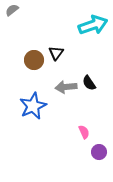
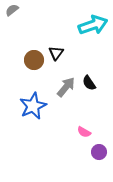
gray arrow: rotated 135 degrees clockwise
pink semicircle: rotated 144 degrees clockwise
